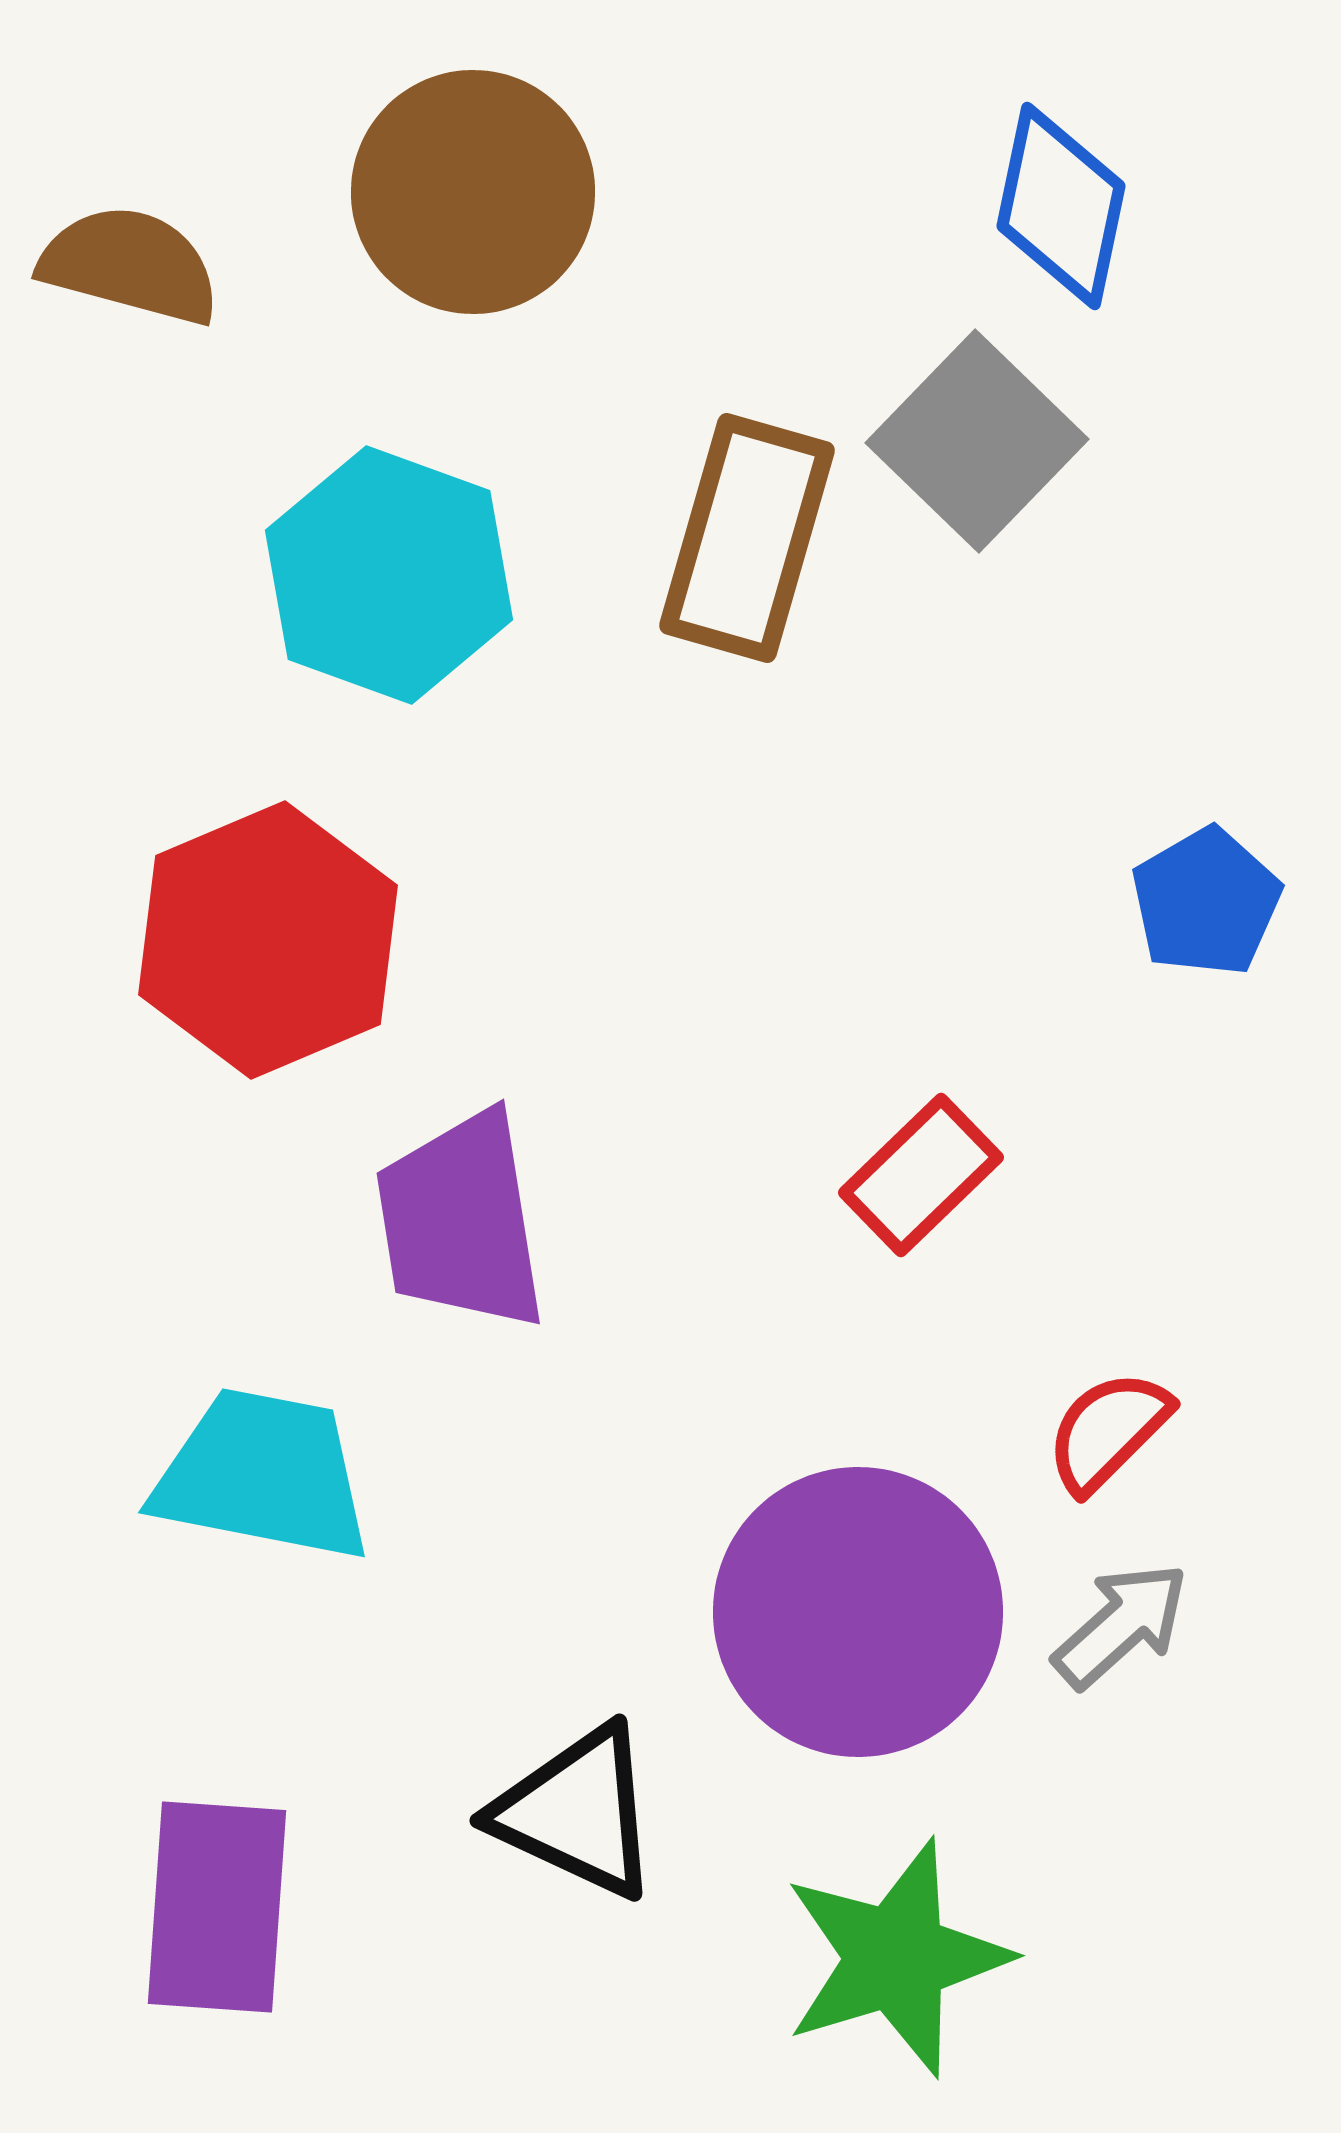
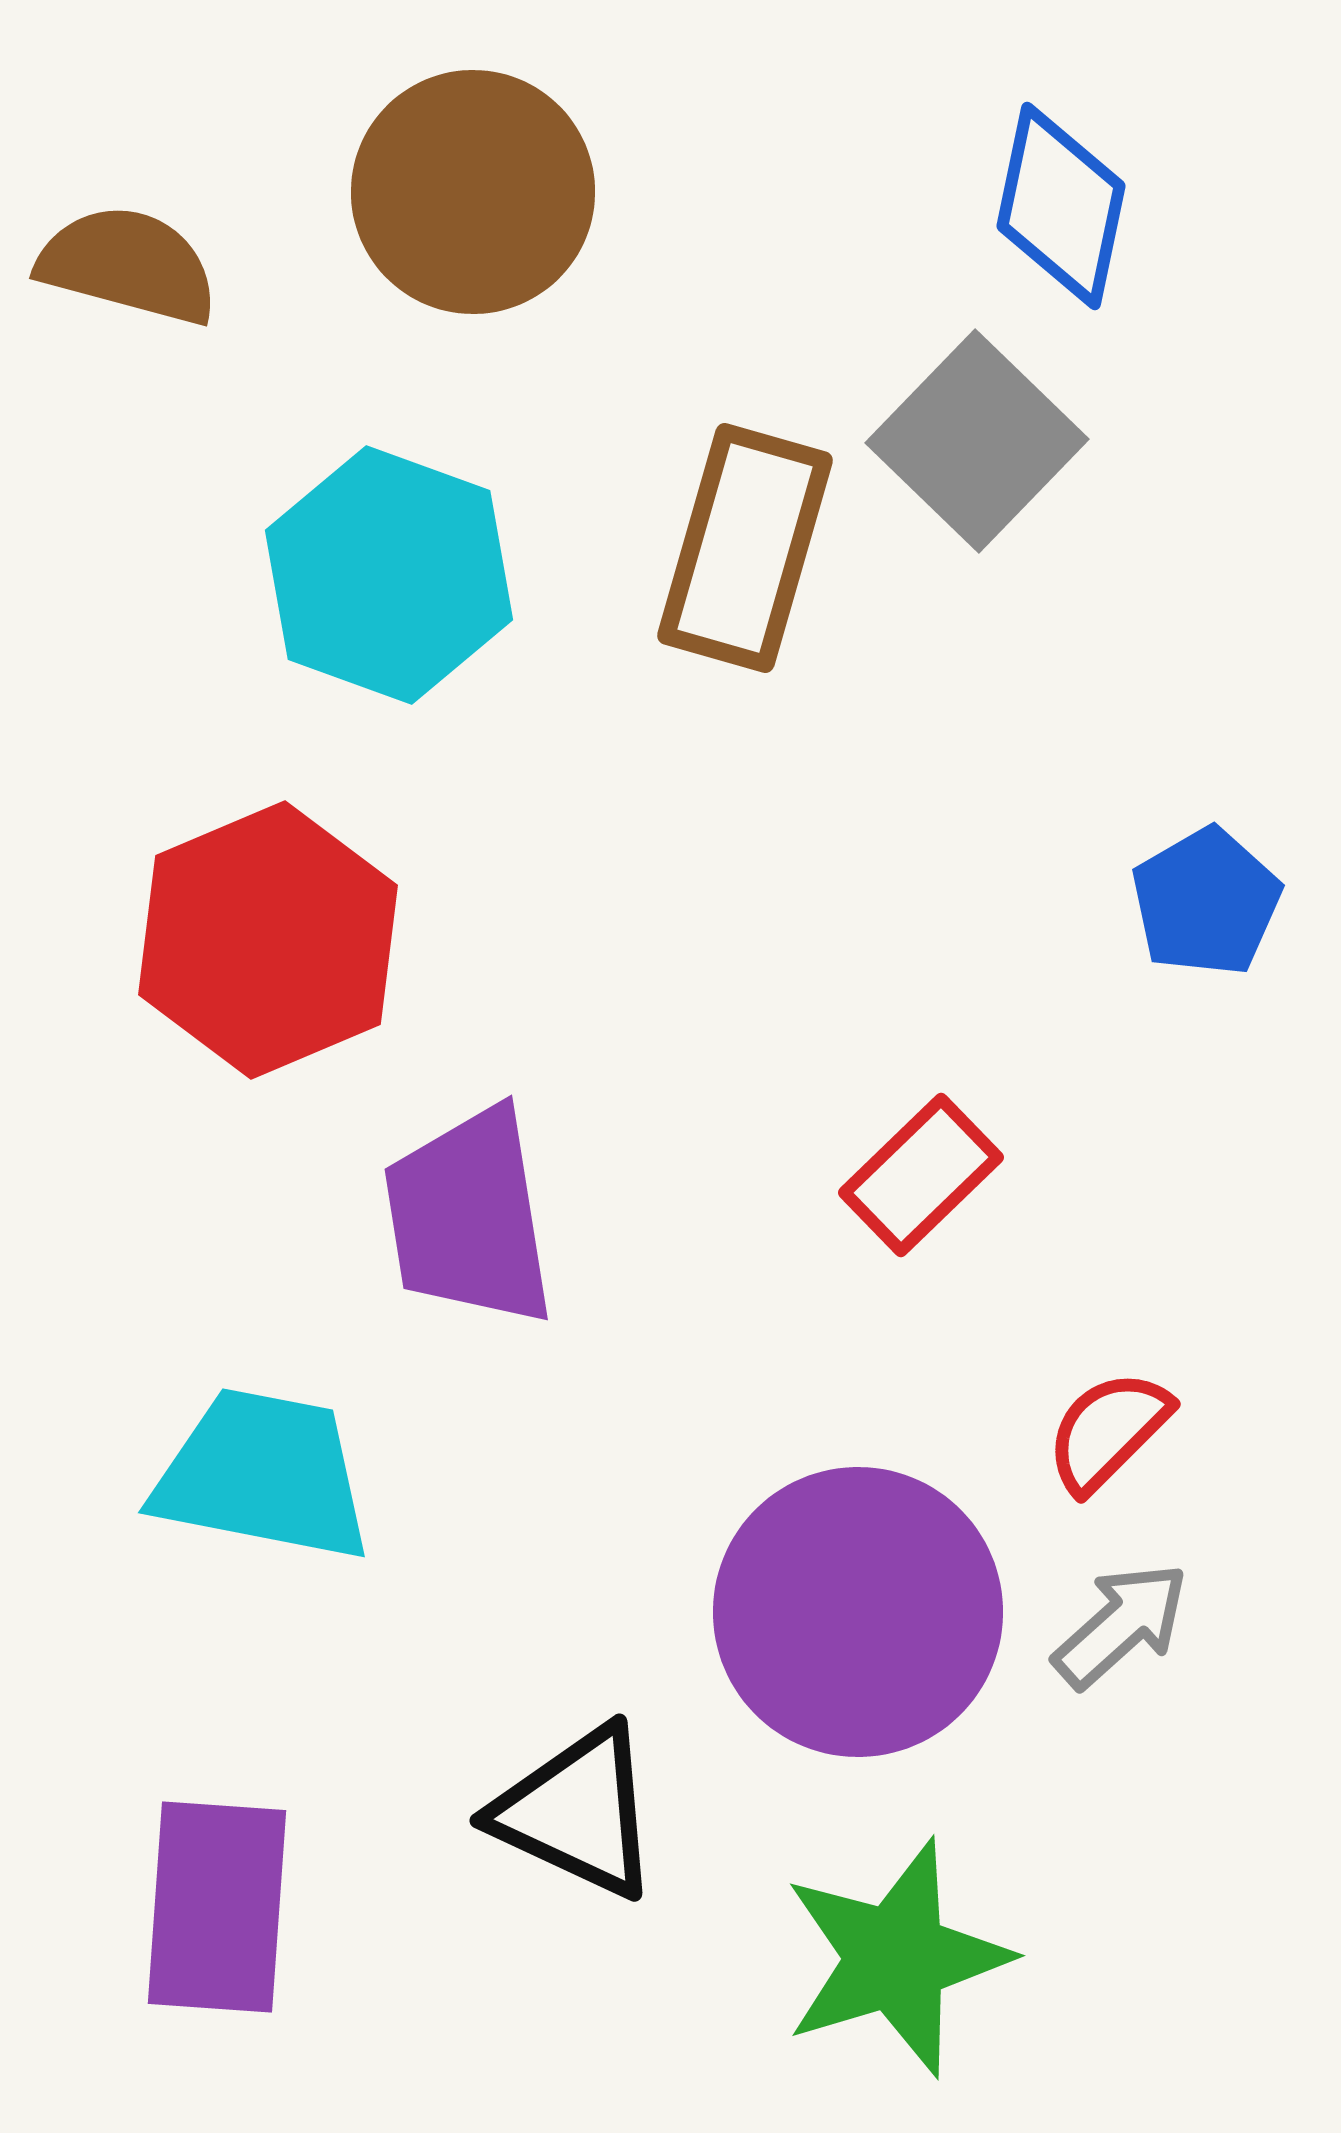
brown semicircle: moved 2 px left
brown rectangle: moved 2 px left, 10 px down
purple trapezoid: moved 8 px right, 4 px up
